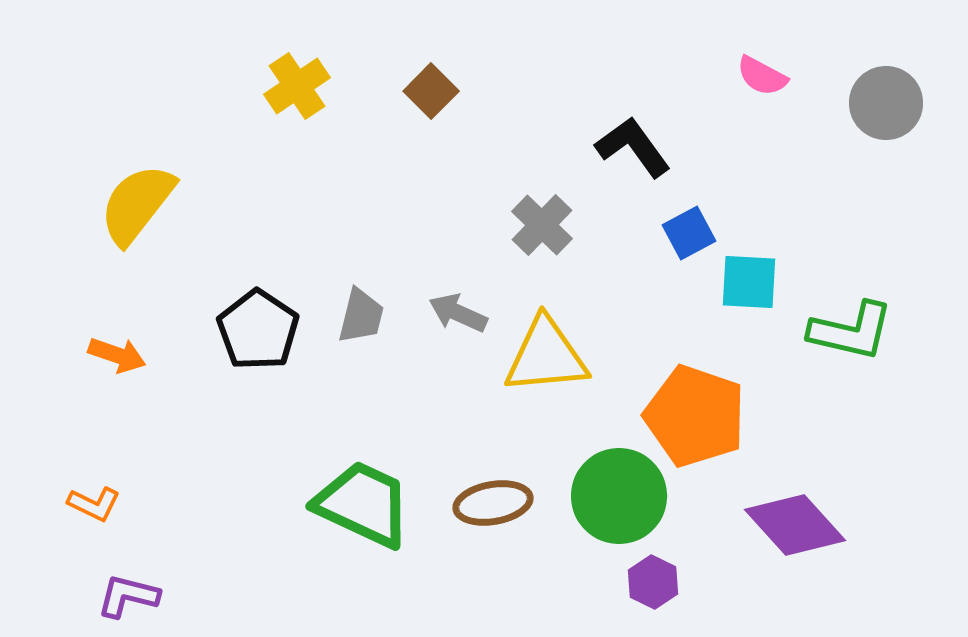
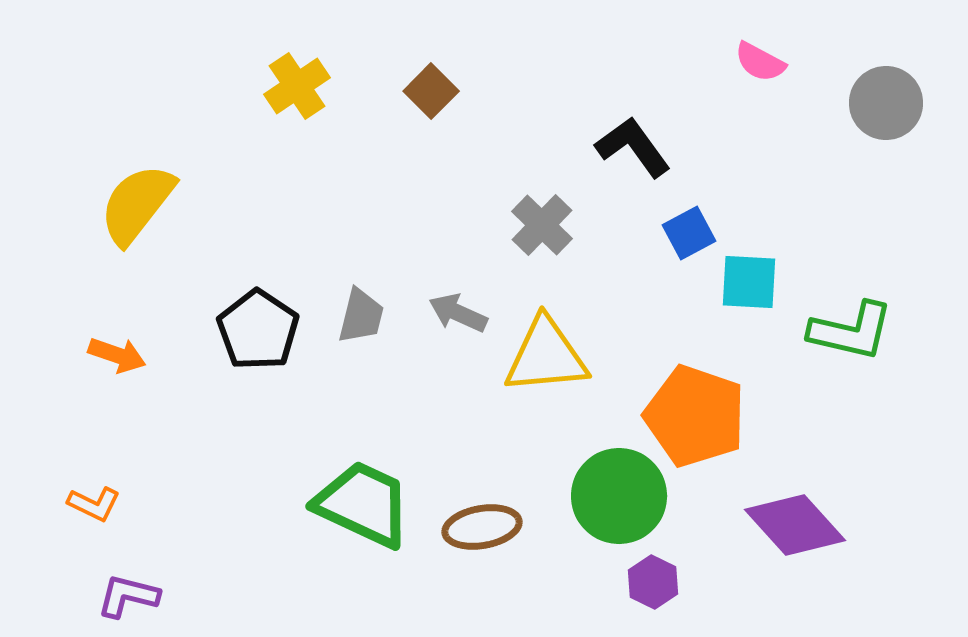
pink semicircle: moved 2 px left, 14 px up
brown ellipse: moved 11 px left, 24 px down
